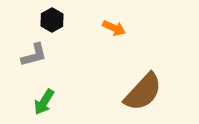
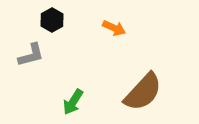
gray L-shape: moved 3 px left
green arrow: moved 29 px right
